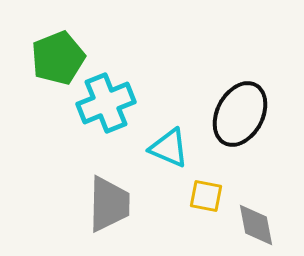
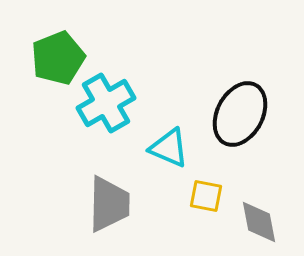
cyan cross: rotated 8 degrees counterclockwise
gray diamond: moved 3 px right, 3 px up
